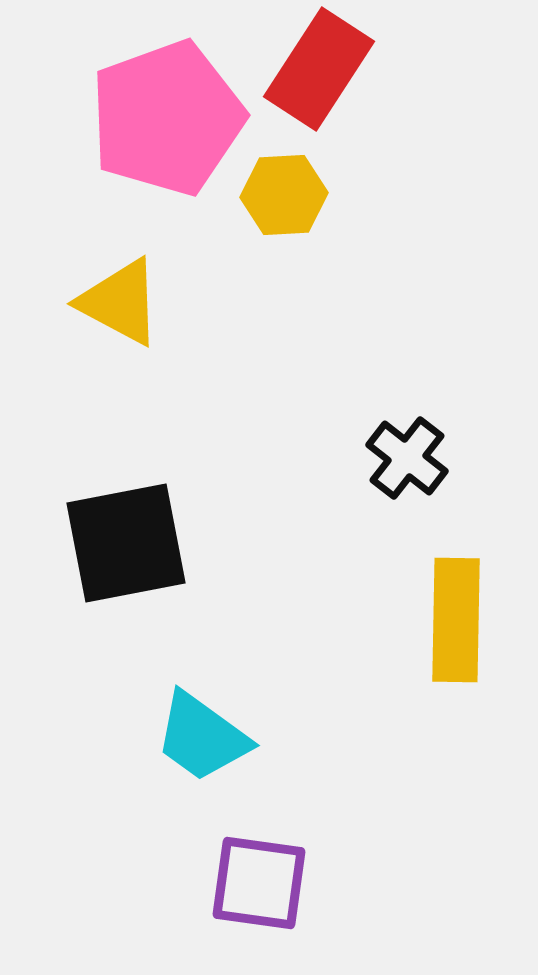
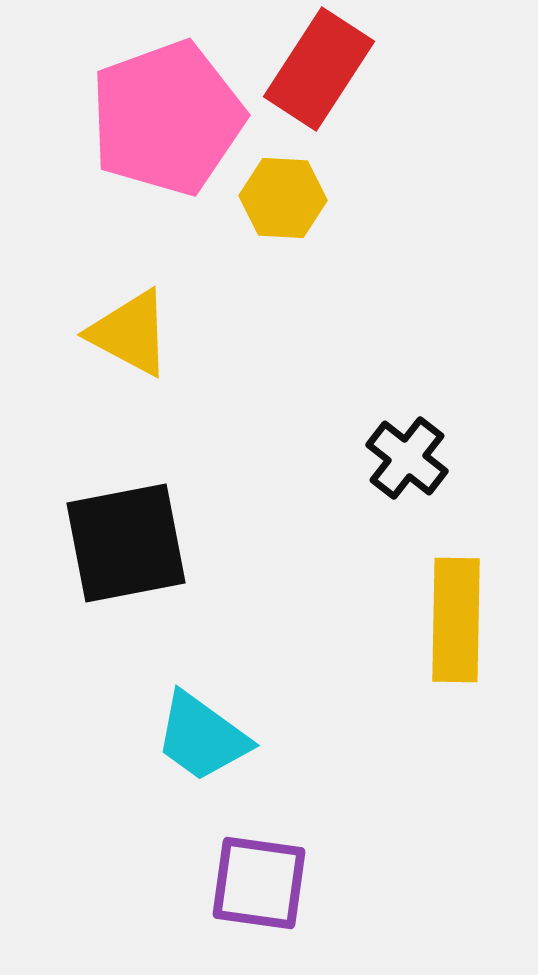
yellow hexagon: moved 1 px left, 3 px down; rotated 6 degrees clockwise
yellow triangle: moved 10 px right, 31 px down
